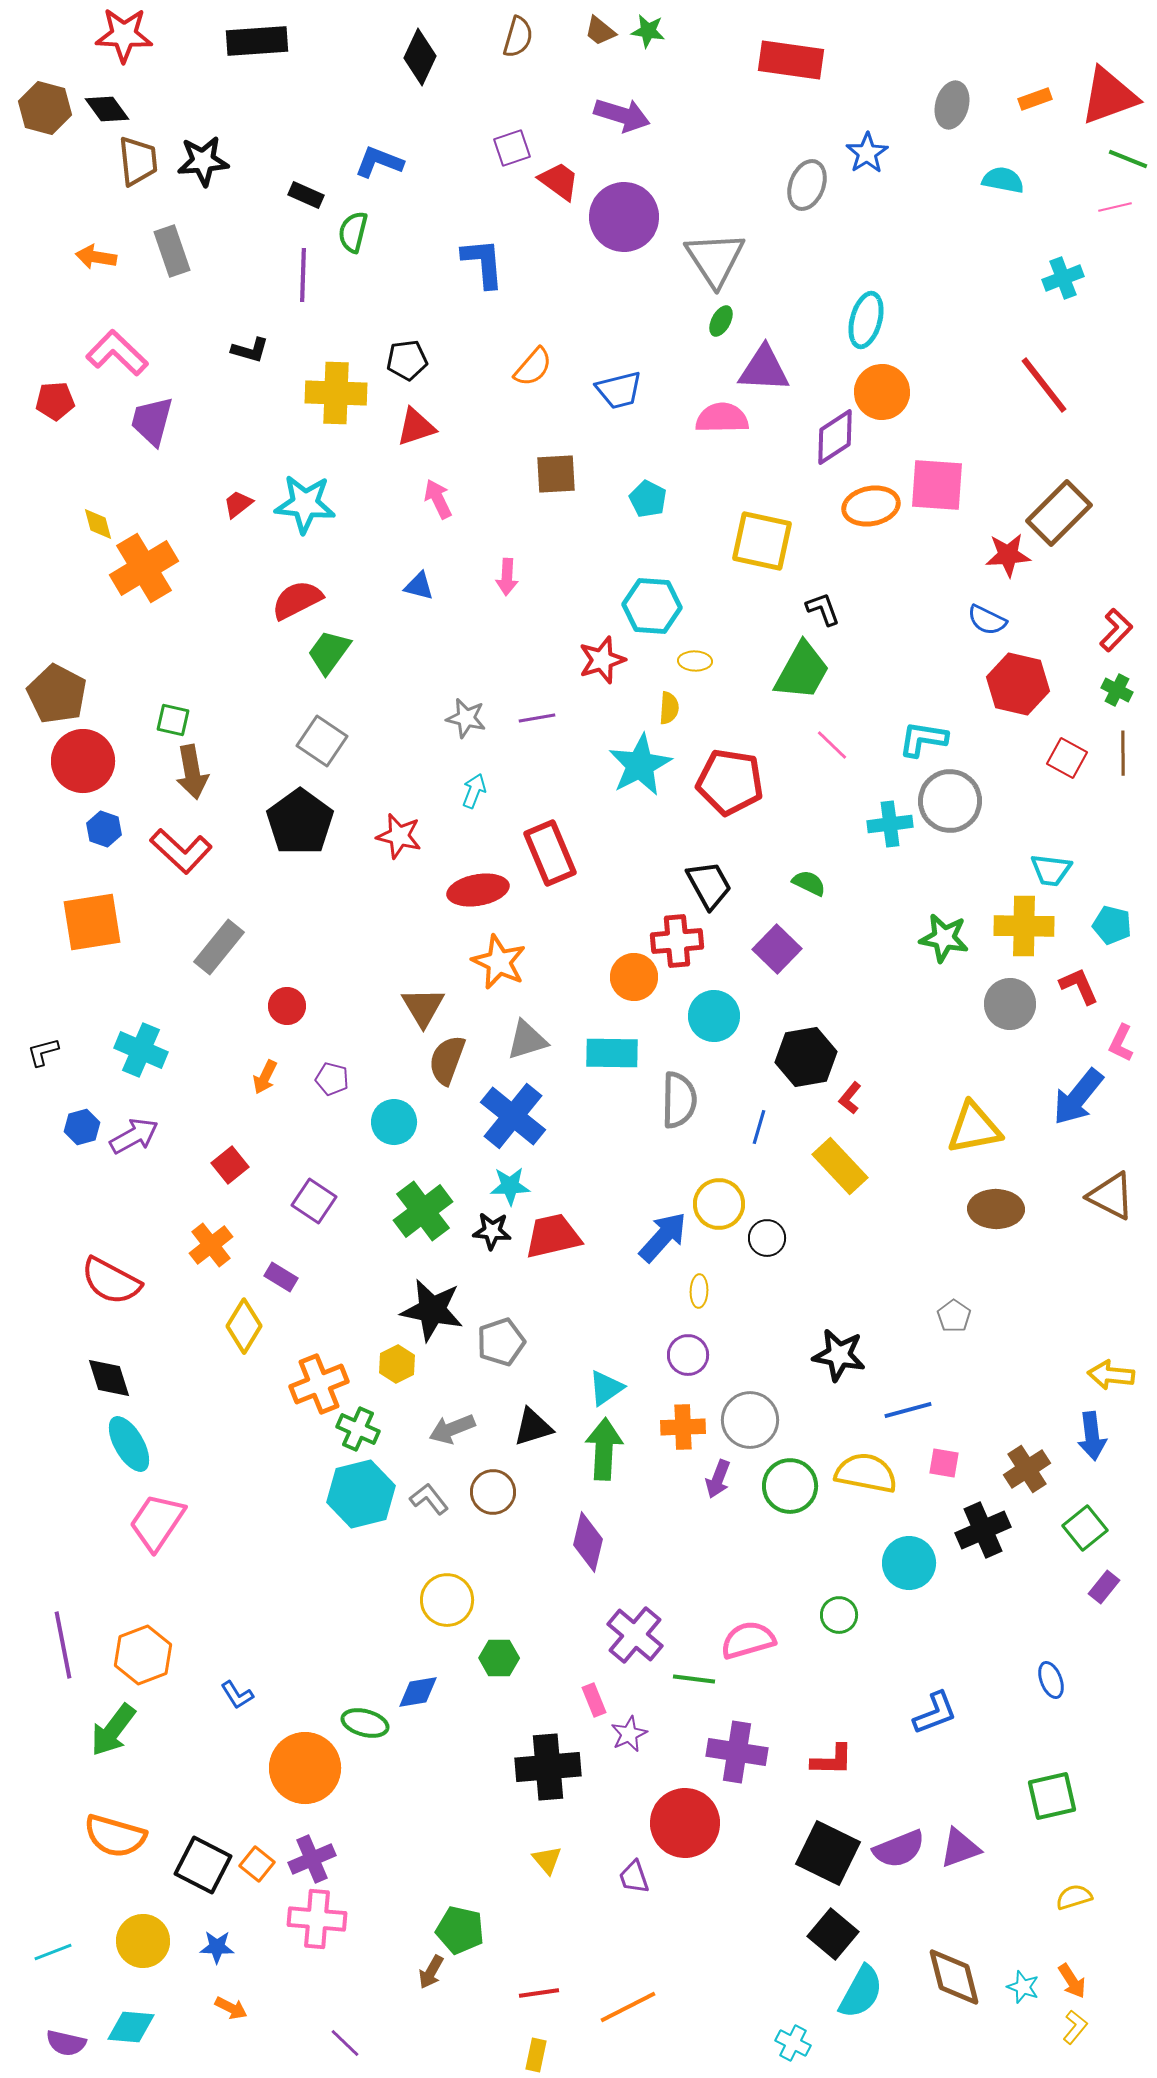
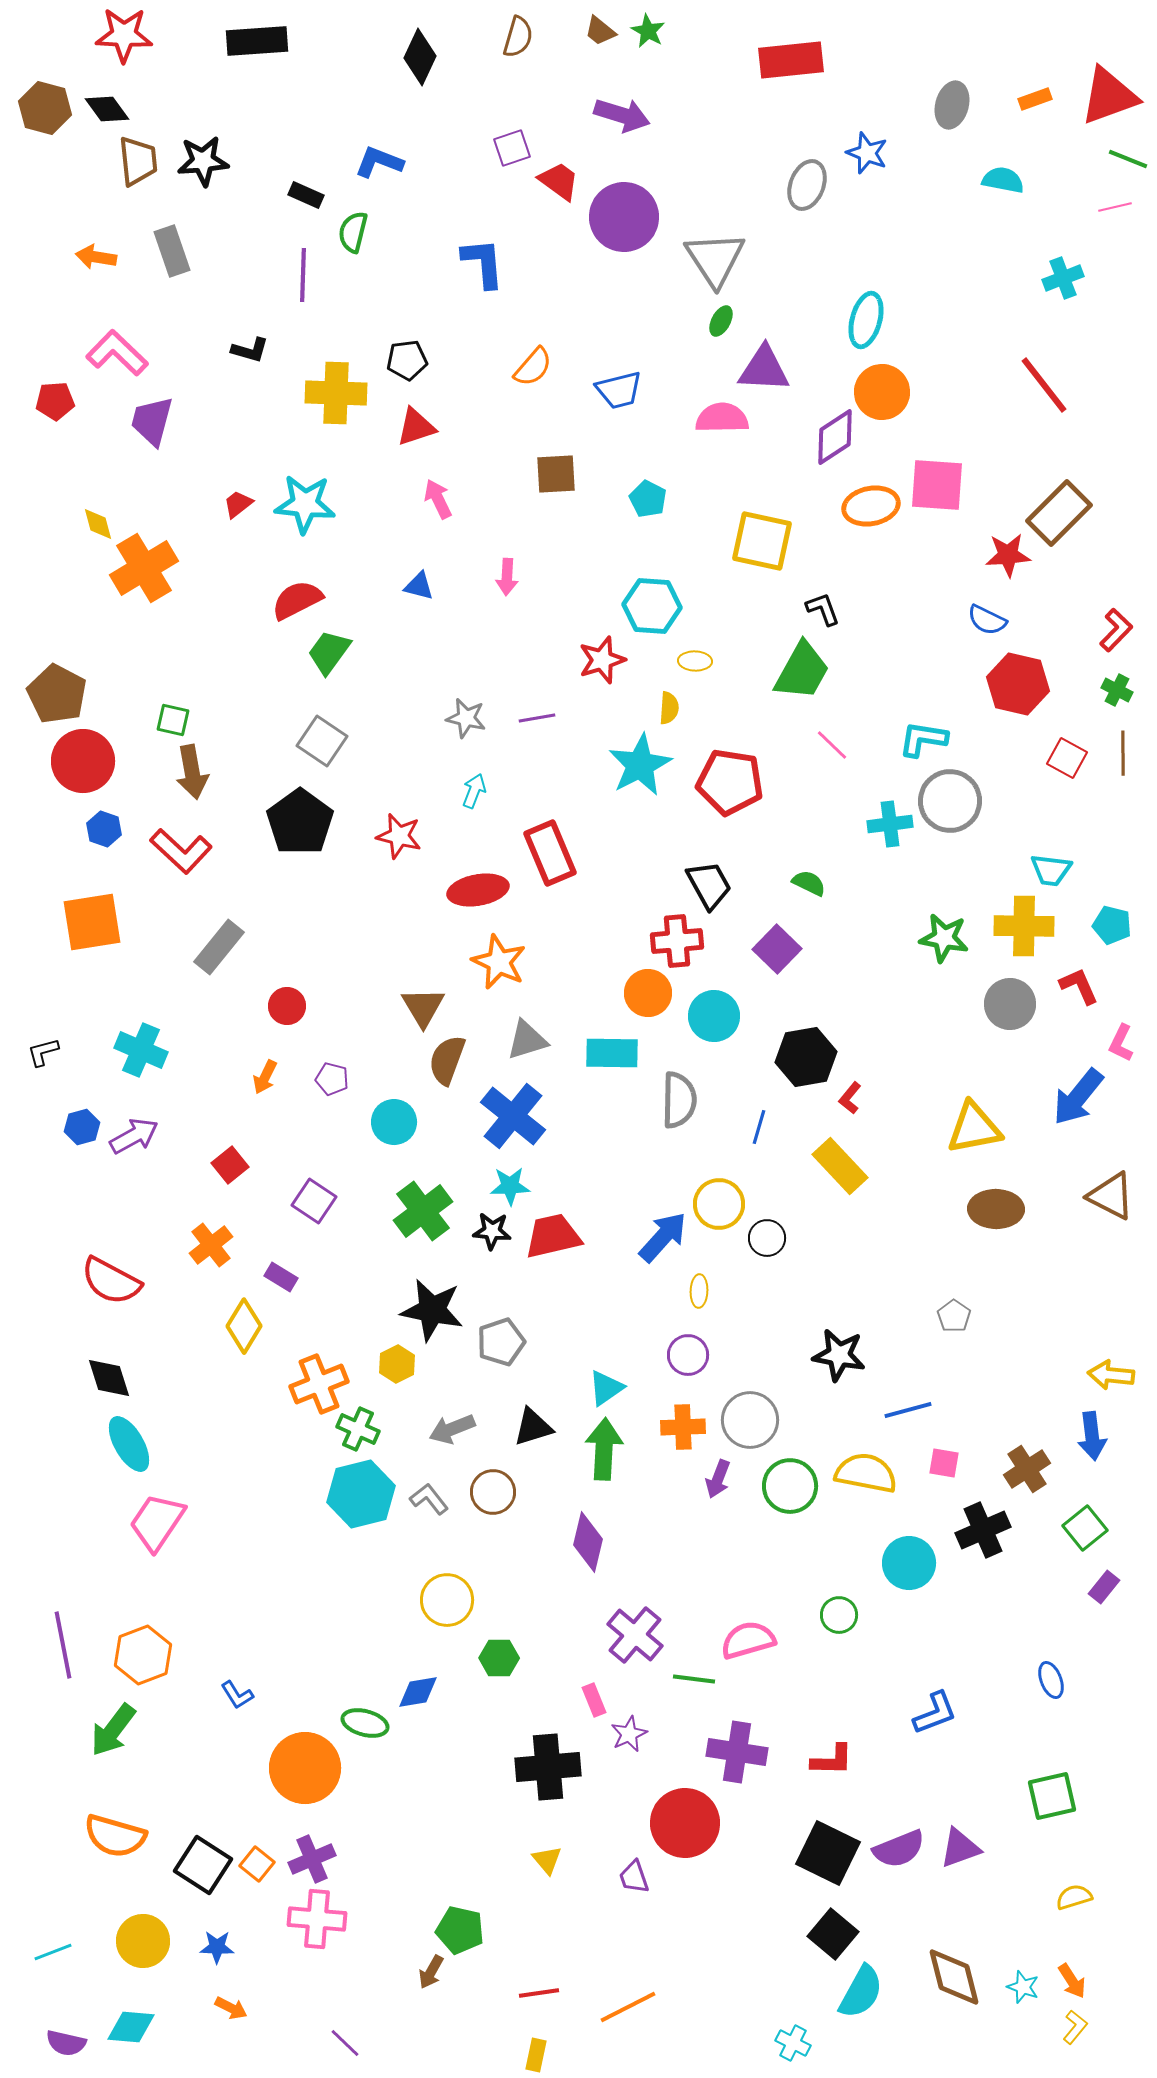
green star at (648, 31): rotated 20 degrees clockwise
red rectangle at (791, 60): rotated 14 degrees counterclockwise
blue star at (867, 153): rotated 18 degrees counterclockwise
orange circle at (634, 977): moved 14 px right, 16 px down
black square at (203, 1865): rotated 6 degrees clockwise
